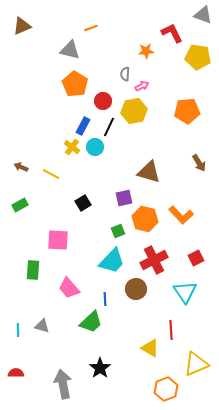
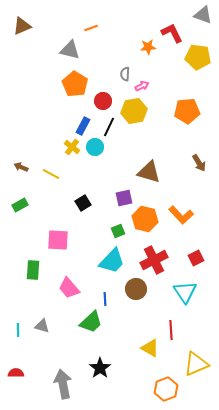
orange star at (146, 51): moved 2 px right, 4 px up
